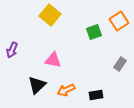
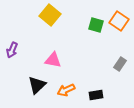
orange square: rotated 24 degrees counterclockwise
green square: moved 2 px right, 7 px up; rotated 35 degrees clockwise
